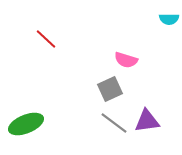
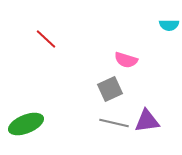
cyan semicircle: moved 6 px down
gray line: rotated 24 degrees counterclockwise
